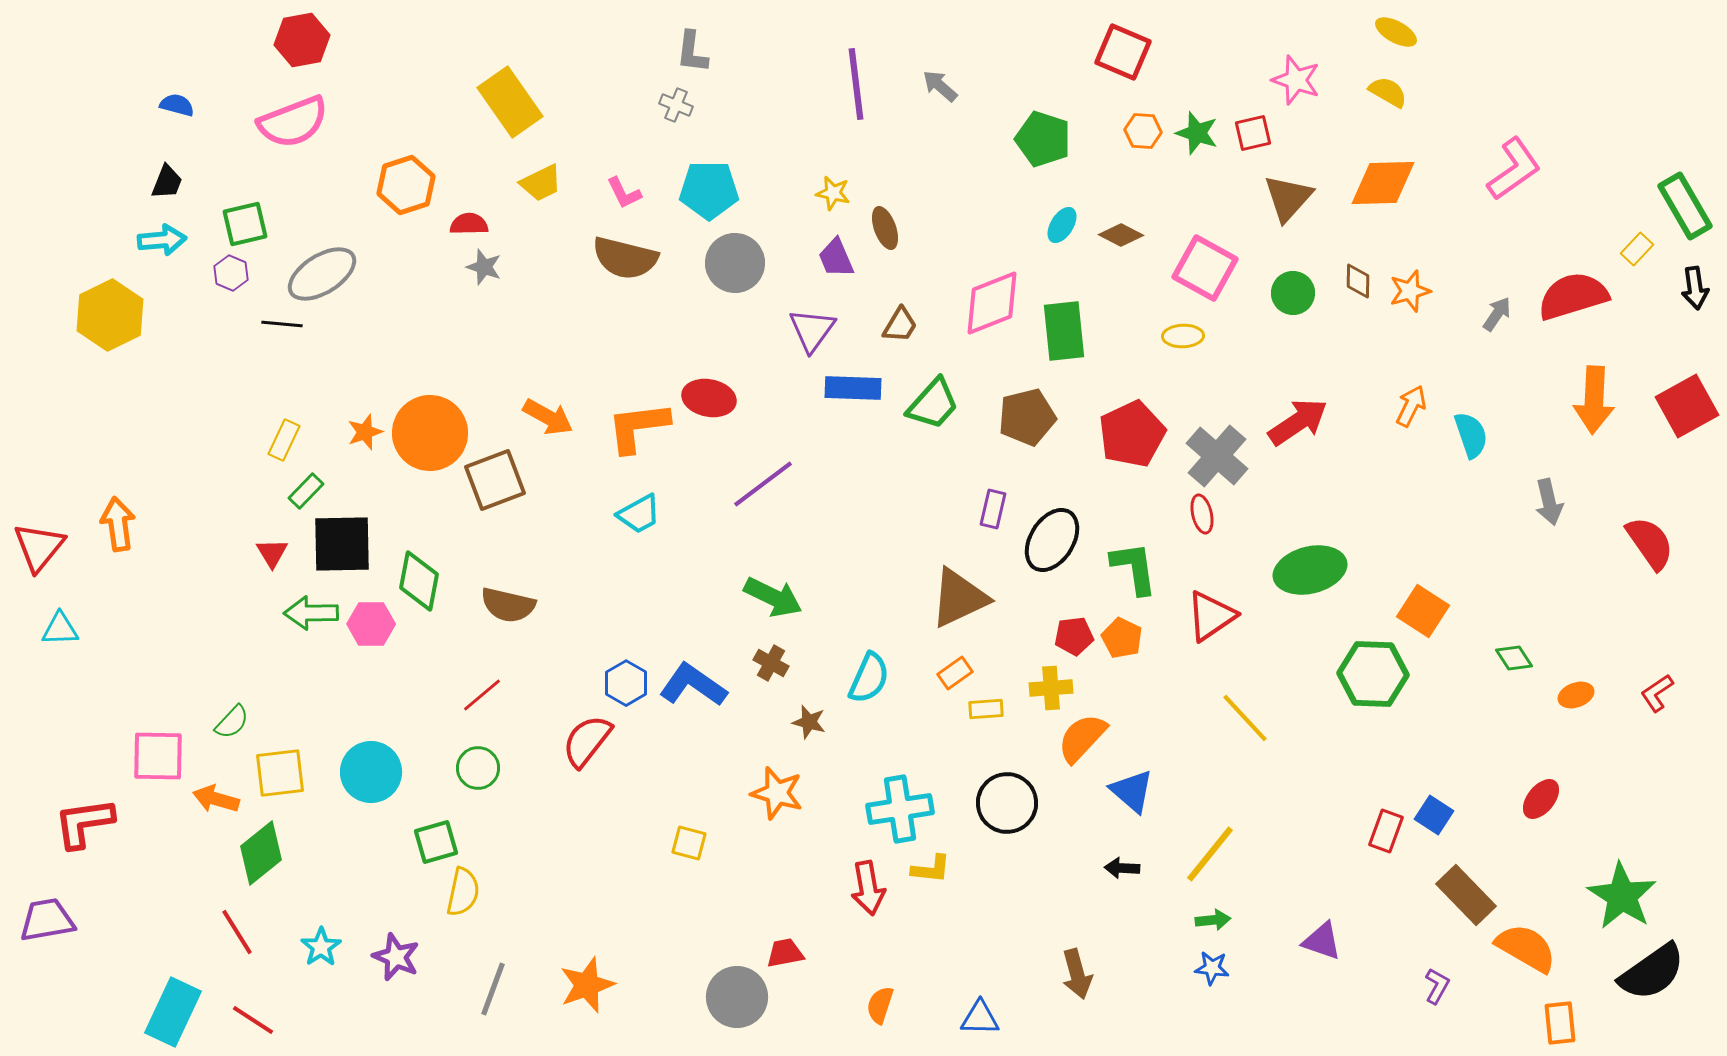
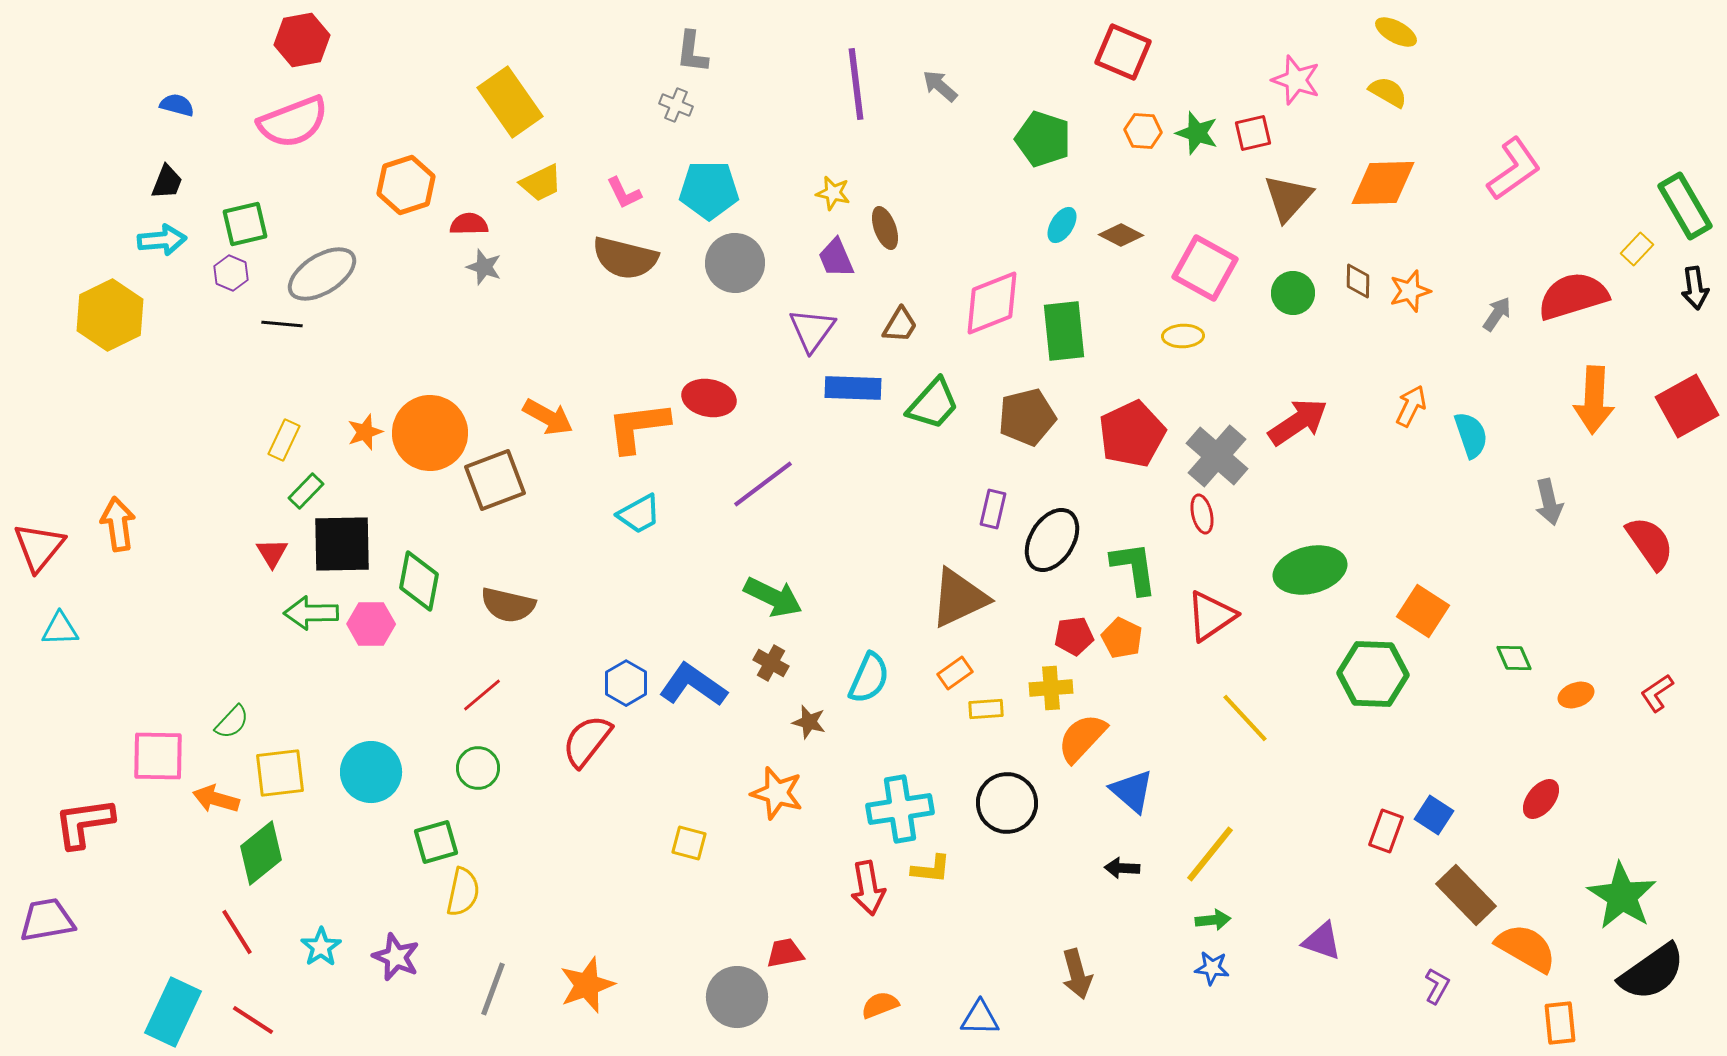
green diamond at (1514, 658): rotated 9 degrees clockwise
orange semicircle at (880, 1005): rotated 51 degrees clockwise
